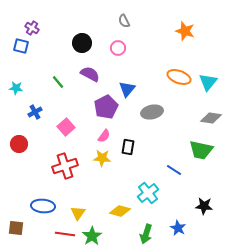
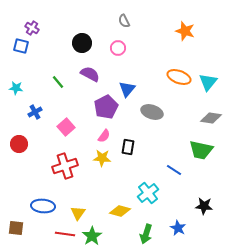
gray ellipse: rotated 30 degrees clockwise
